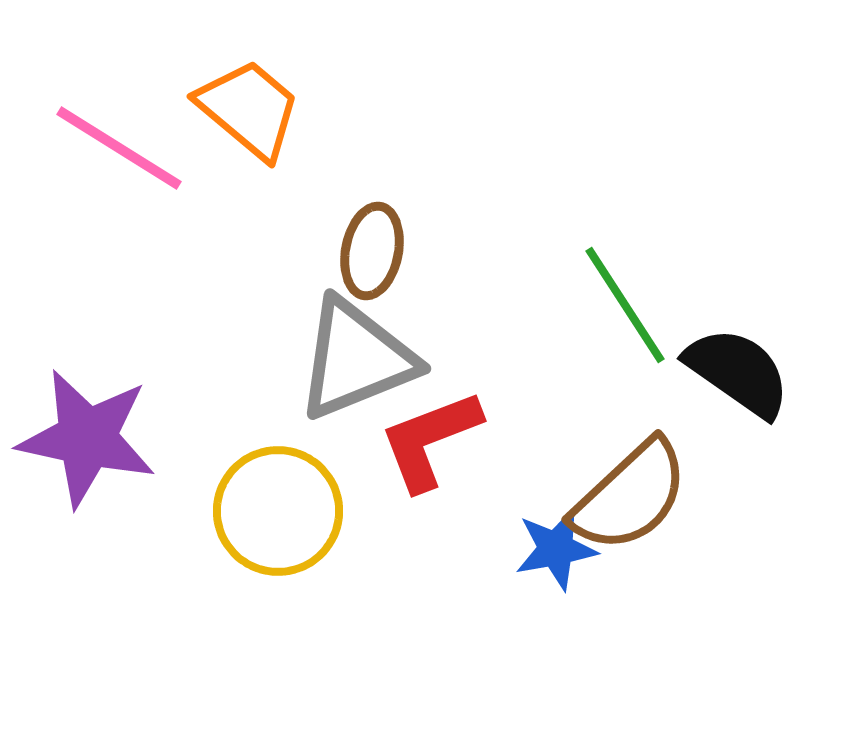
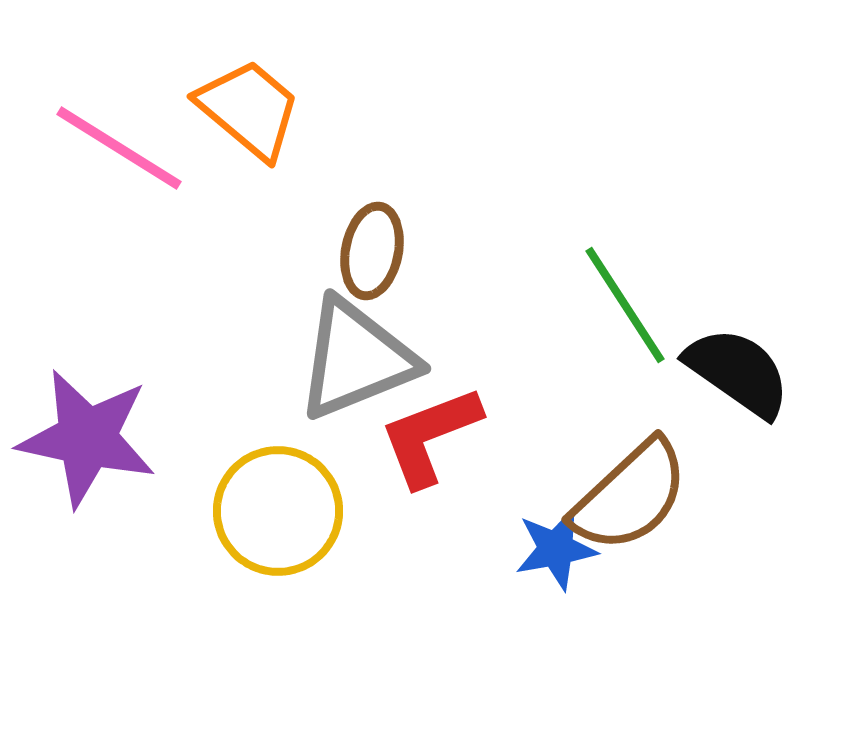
red L-shape: moved 4 px up
